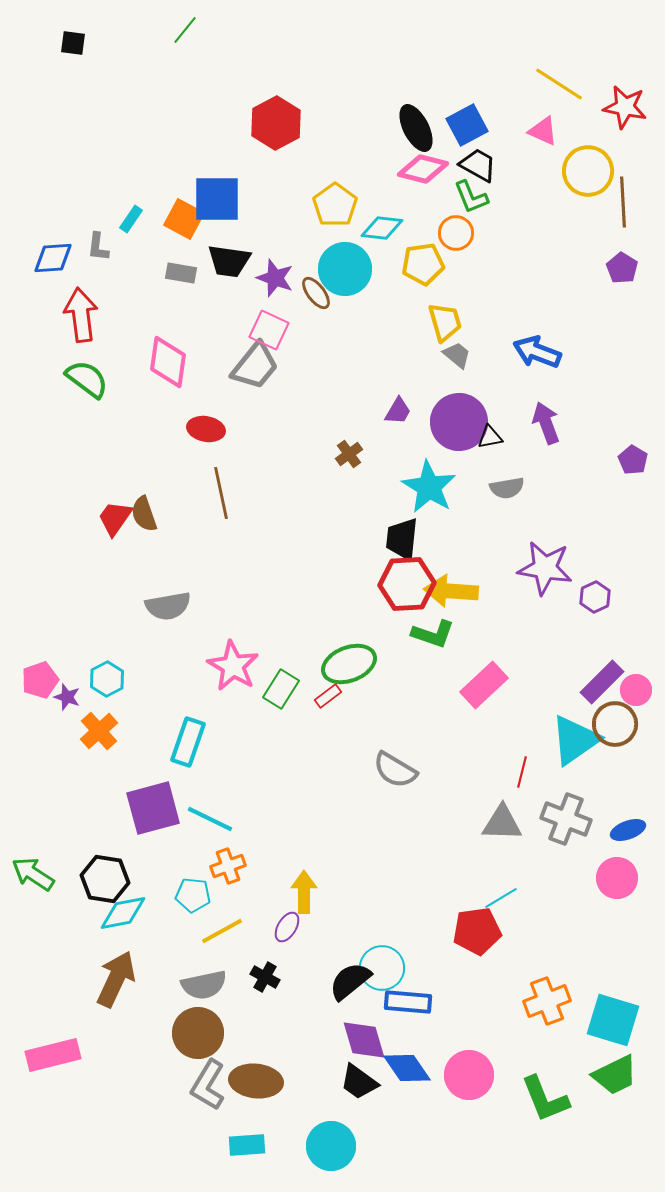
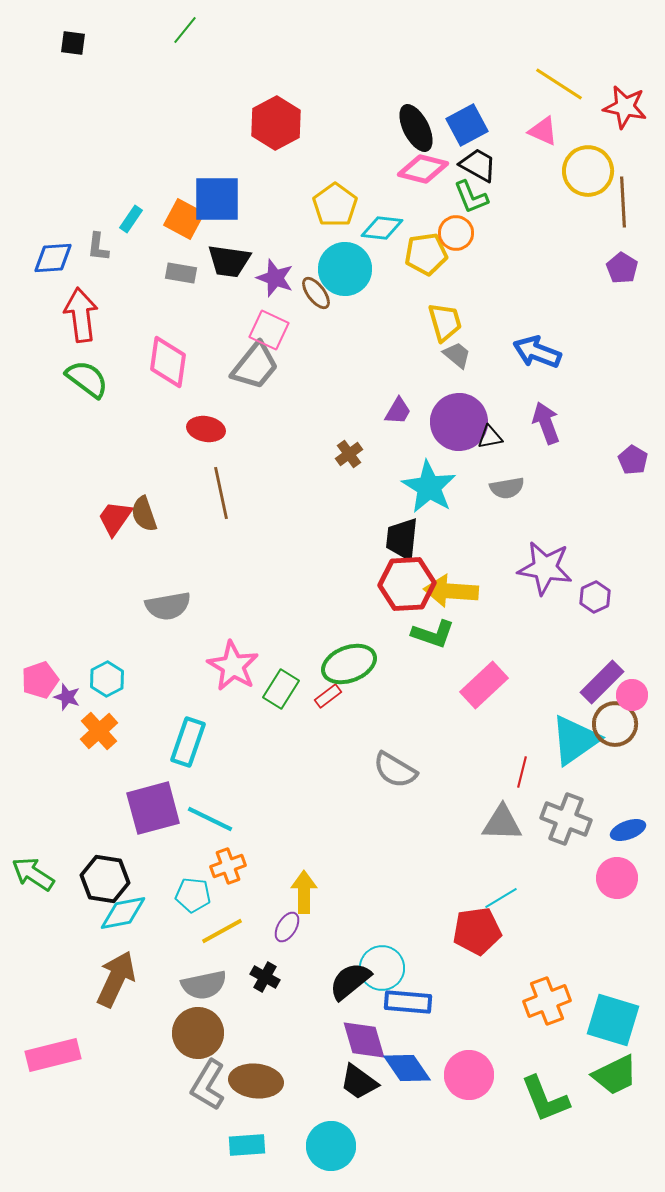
yellow pentagon at (423, 264): moved 3 px right, 10 px up
pink circle at (636, 690): moved 4 px left, 5 px down
